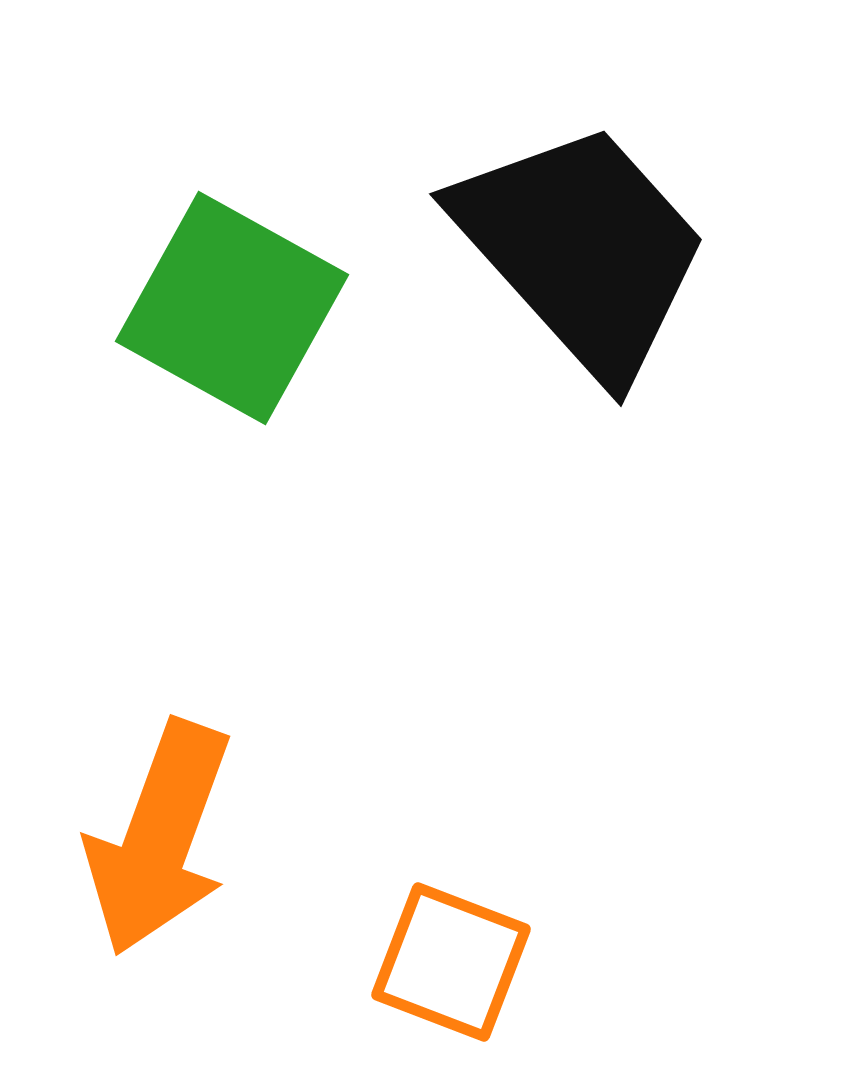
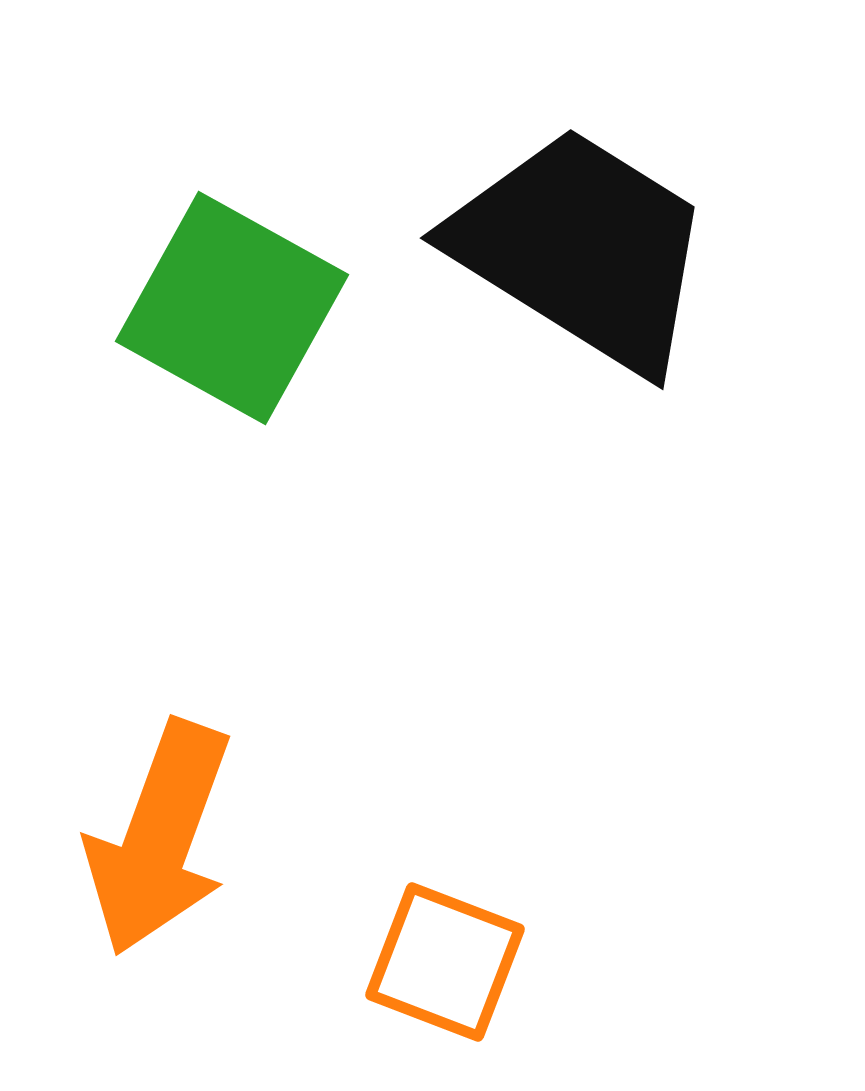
black trapezoid: rotated 16 degrees counterclockwise
orange square: moved 6 px left
